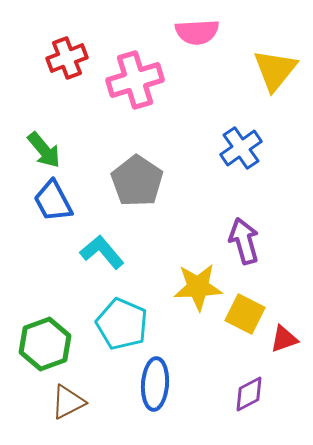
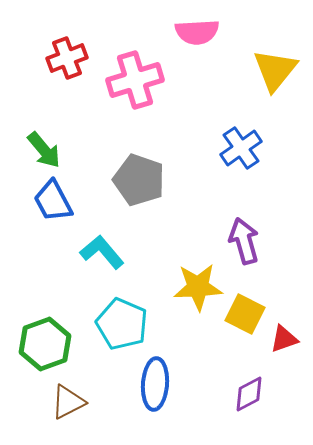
gray pentagon: moved 2 px right, 1 px up; rotated 15 degrees counterclockwise
